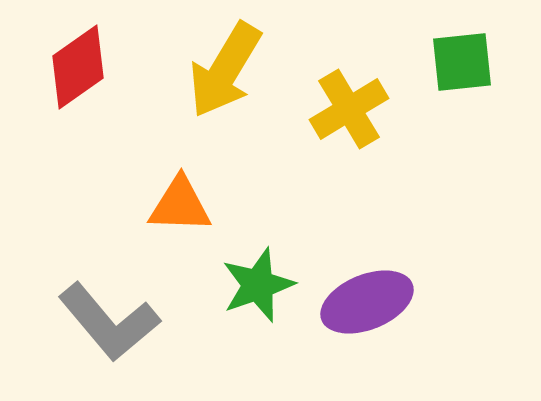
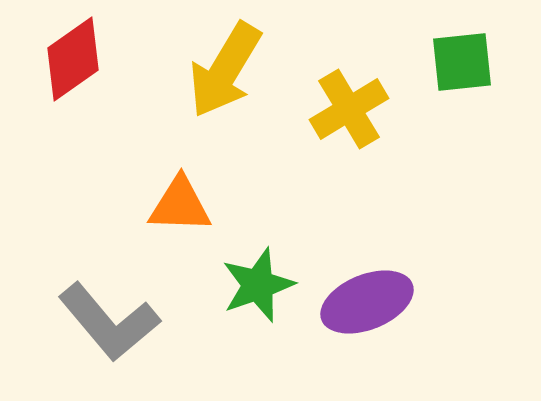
red diamond: moved 5 px left, 8 px up
